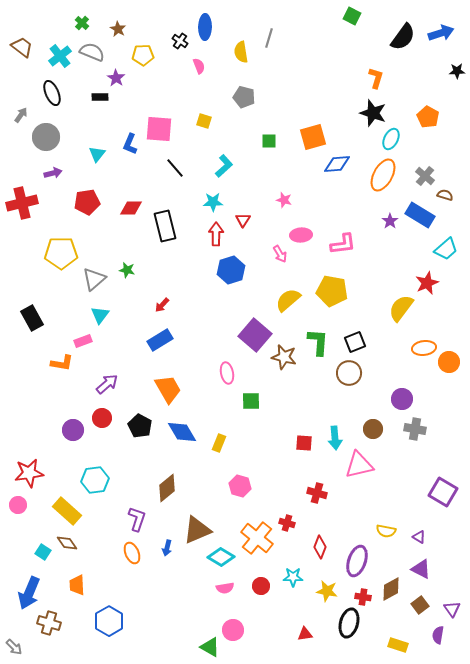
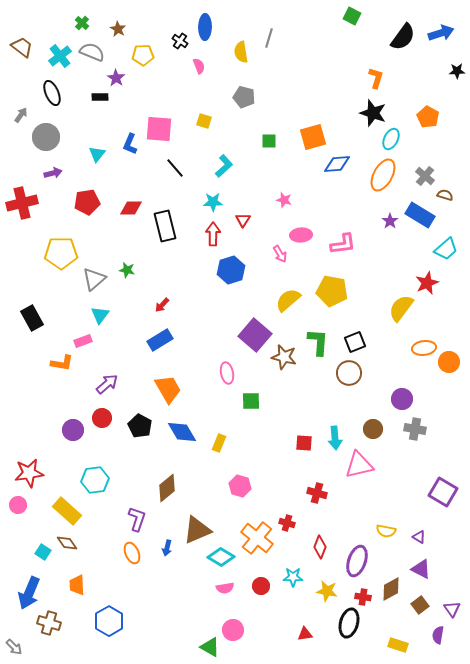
red arrow at (216, 234): moved 3 px left
